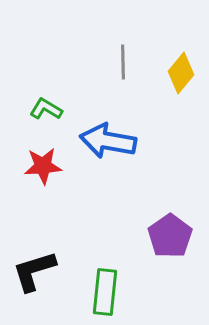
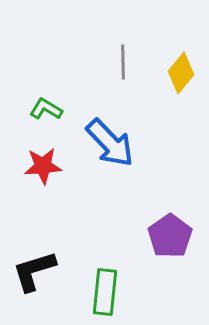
blue arrow: moved 2 px right, 2 px down; rotated 144 degrees counterclockwise
